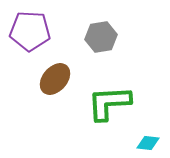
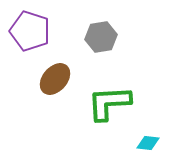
purple pentagon: rotated 15 degrees clockwise
